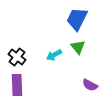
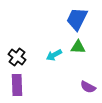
green triangle: rotated 49 degrees counterclockwise
purple semicircle: moved 2 px left, 2 px down
